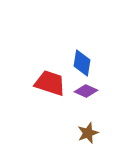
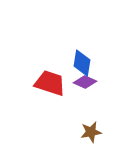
purple diamond: moved 1 px left, 9 px up
brown star: moved 3 px right, 1 px up; rotated 10 degrees clockwise
